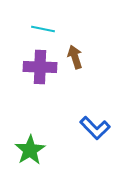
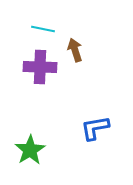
brown arrow: moved 7 px up
blue L-shape: rotated 124 degrees clockwise
